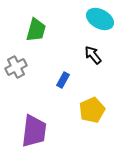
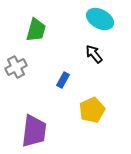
black arrow: moved 1 px right, 1 px up
